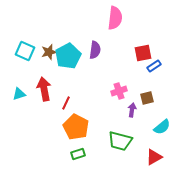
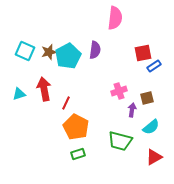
cyan semicircle: moved 11 px left
